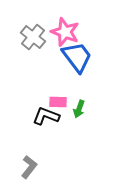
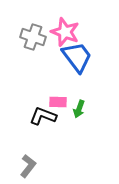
gray cross: rotated 20 degrees counterclockwise
black L-shape: moved 3 px left
gray L-shape: moved 1 px left, 1 px up
